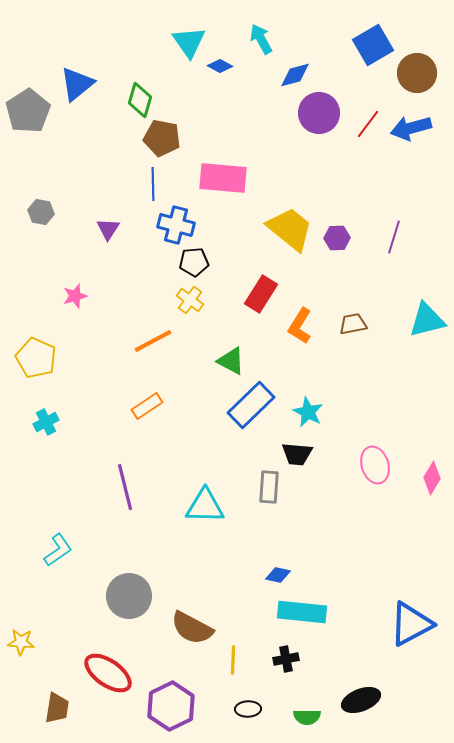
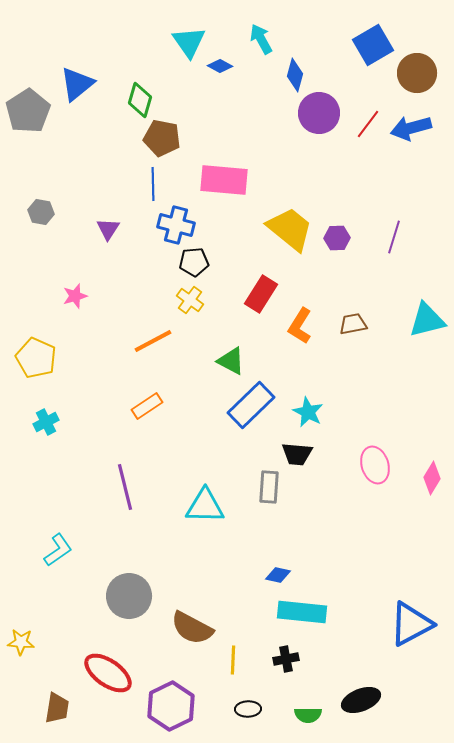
blue diamond at (295, 75): rotated 60 degrees counterclockwise
pink rectangle at (223, 178): moved 1 px right, 2 px down
green semicircle at (307, 717): moved 1 px right, 2 px up
